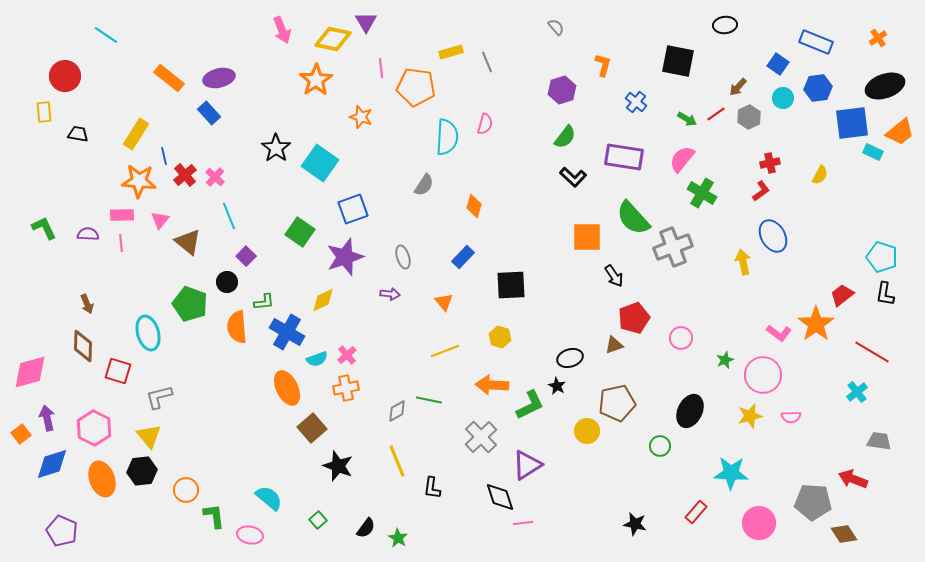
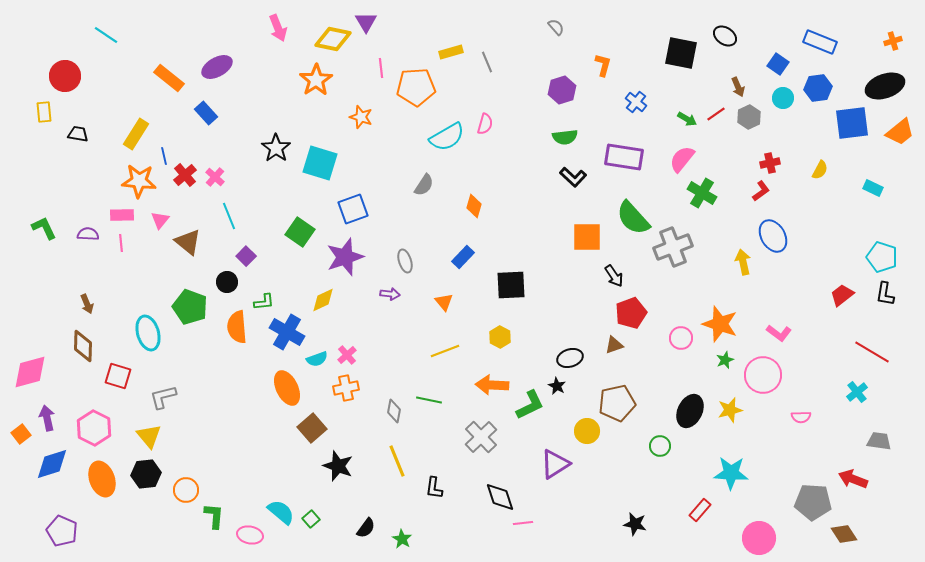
black ellipse at (725, 25): moved 11 px down; rotated 40 degrees clockwise
pink arrow at (282, 30): moved 4 px left, 2 px up
orange cross at (878, 38): moved 15 px right, 3 px down; rotated 18 degrees clockwise
blue rectangle at (816, 42): moved 4 px right
black square at (678, 61): moved 3 px right, 8 px up
purple ellipse at (219, 78): moved 2 px left, 11 px up; rotated 16 degrees counterclockwise
orange pentagon at (416, 87): rotated 12 degrees counterclockwise
brown arrow at (738, 87): rotated 66 degrees counterclockwise
blue rectangle at (209, 113): moved 3 px left
cyan semicircle at (447, 137): rotated 57 degrees clockwise
green semicircle at (565, 137): rotated 45 degrees clockwise
cyan rectangle at (873, 152): moved 36 px down
cyan square at (320, 163): rotated 18 degrees counterclockwise
yellow semicircle at (820, 175): moved 5 px up
gray ellipse at (403, 257): moved 2 px right, 4 px down
green pentagon at (190, 304): moved 3 px down
red pentagon at (634, 318): moved 3 px left, 5 px up
orange star at (816, 324): moved 96 px left; rotated 18 degrees counterclockwise
yellow hexagon at (500, 337): rotated 10 degrees clockwise
red square at (118, 371): moved 5 px down
gray L-shape at (159, 397): moved 4 px right
gray diamond at (397, 411): moved 3 px left; rotated 50 degrees counterclockwise
yellow star at (750, 416): moved 20 px left, 6 px up
pink semicircle at (791, 417): moved 10 px right
purple triangle at (527, 465): moved 28 px right, 1 px up
black hexagon at (142, 471): moved 4 px right, 3 px down
black L-shape at (432, 488): moved 2 px right
cyan semicircle at (269, 498): moved 12 px right, 14 px down
red rectangle at (696, 512): moved 4 px right, 2 px up
green L-shape at (214, 516): rotated 12 degrees clockwise
green square at (318, 520): moved 7 px left, 1 px up
pink circle at (759, 523): moved 15 px down
green star at (398, 538): moved 4 px right, 1 px down
